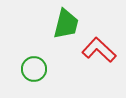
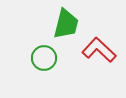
green circle: moved 10 px right, 11 px up
